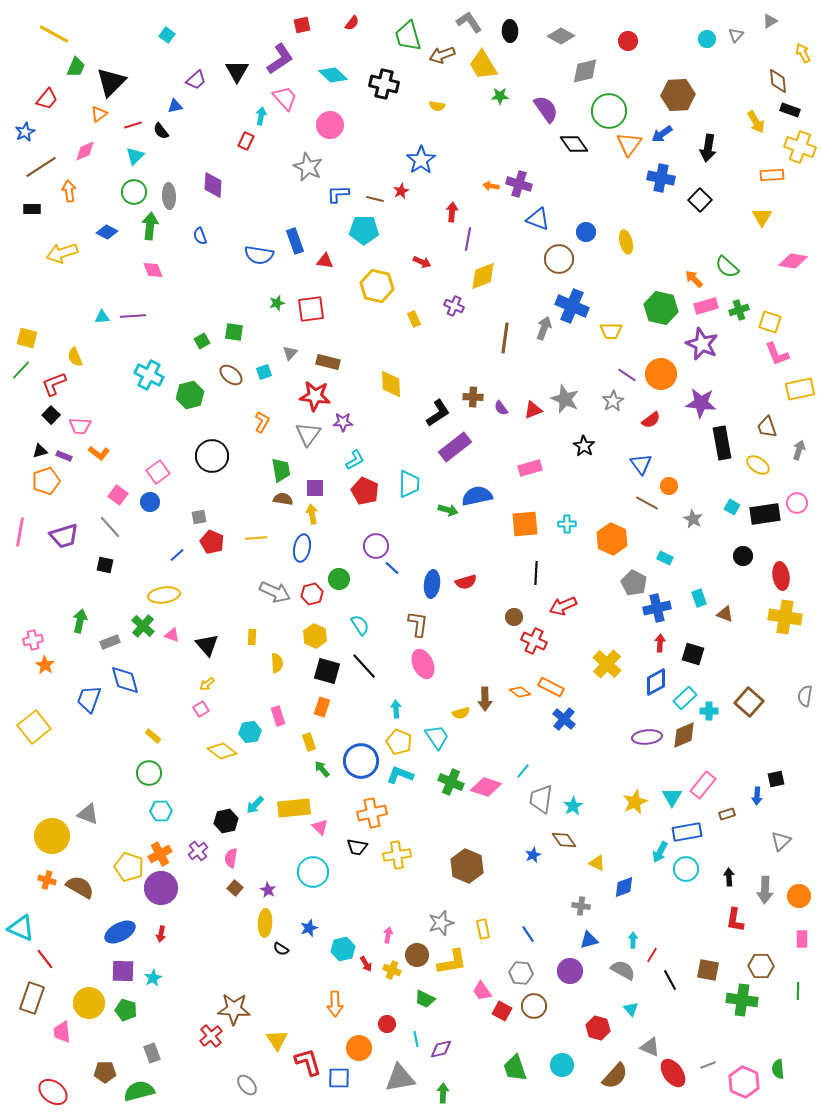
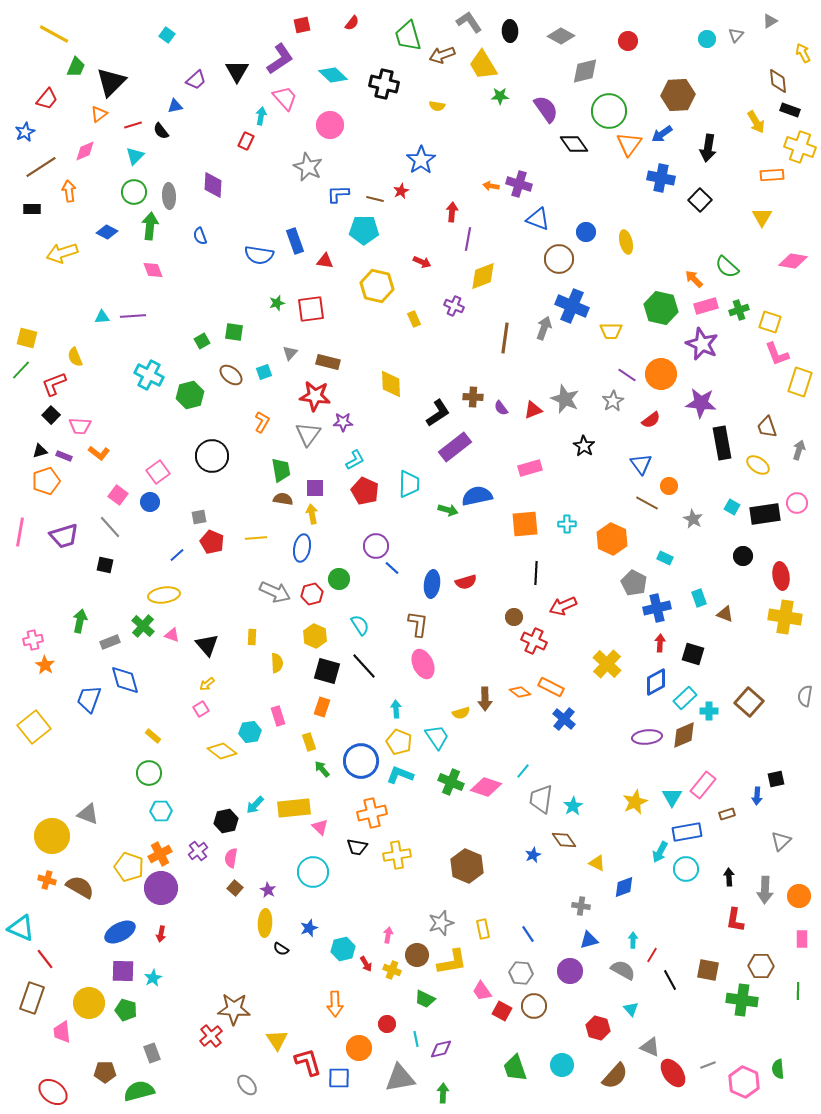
yellow rectangle at (800, 389): moved 7 px up; rotated 60 degrees counterclockwise
